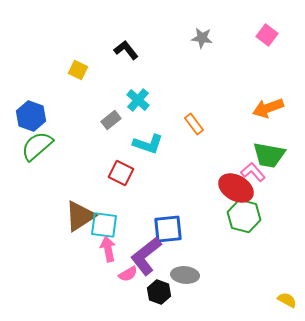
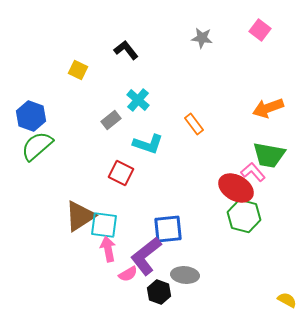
pink square: moved 7 px left, 5 px up
